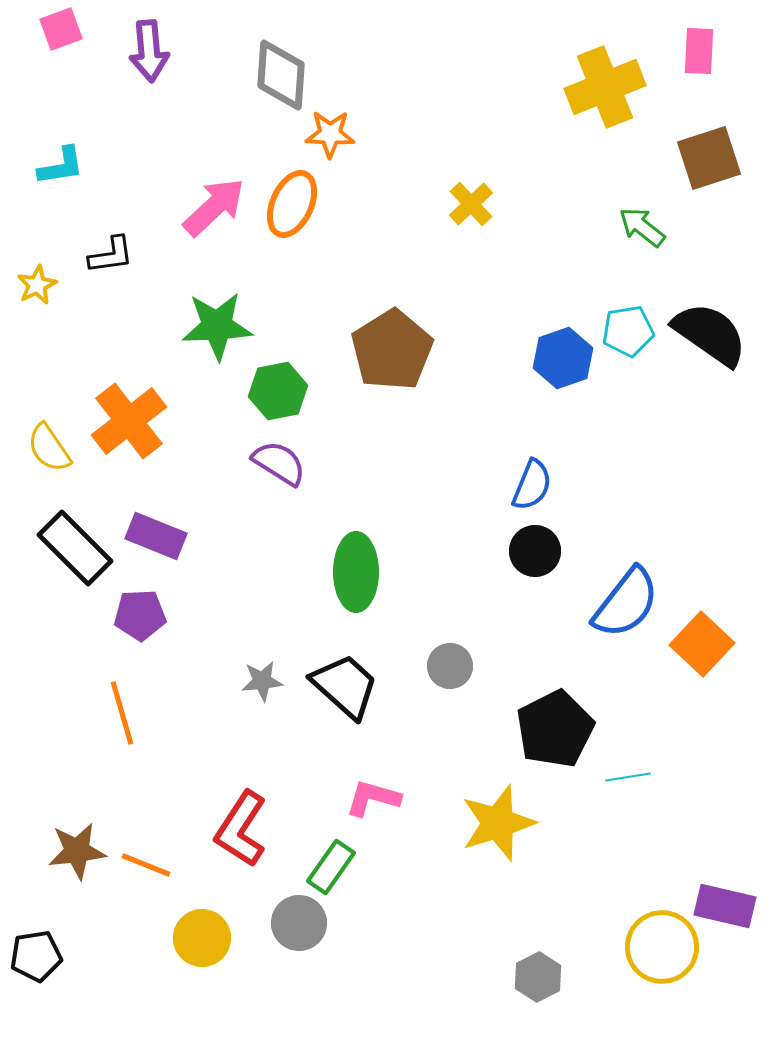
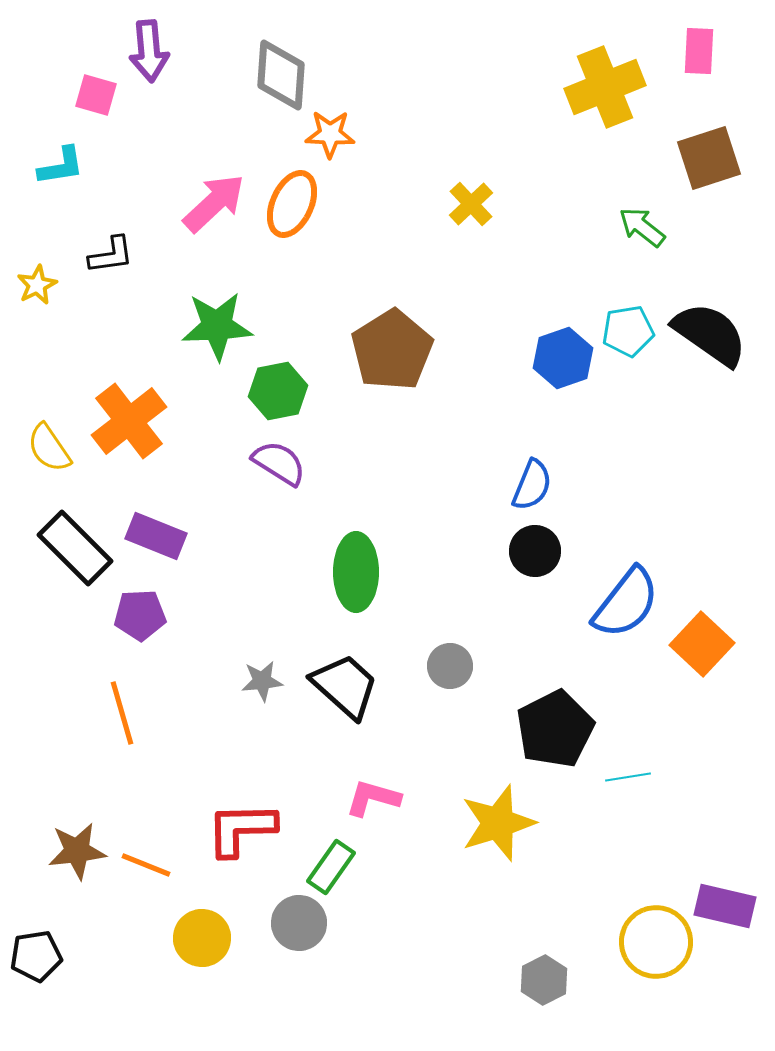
pink square at (61, 29): moved 35 px right, 66 px down; rotated 36 degrees clockwise
pink arrow at (214, 207): moved 4 px up
red L-shape at (241, 829): rotated 56 degrees clockwise
yellow circle at (662, 947): moved 6 px left, 5 px up
gray hexagon at (538, 977): moved 6 px right, 3 px down
